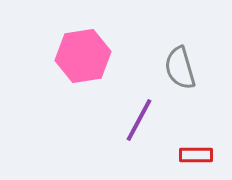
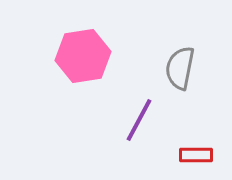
gray semicircle: rotated 27 degrees clockwise
